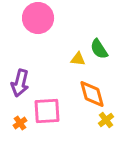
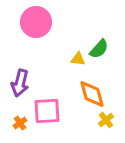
pink circle: moved 2 px left, 4 px down
green semicircle: rotated 105 degrees counterclockwise
